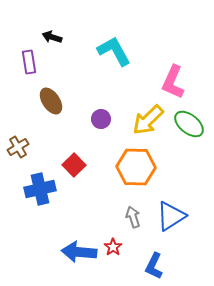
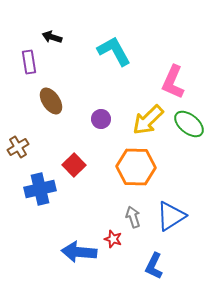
red star: moved 8 px up; rotated 18 degrees counterclockwise
